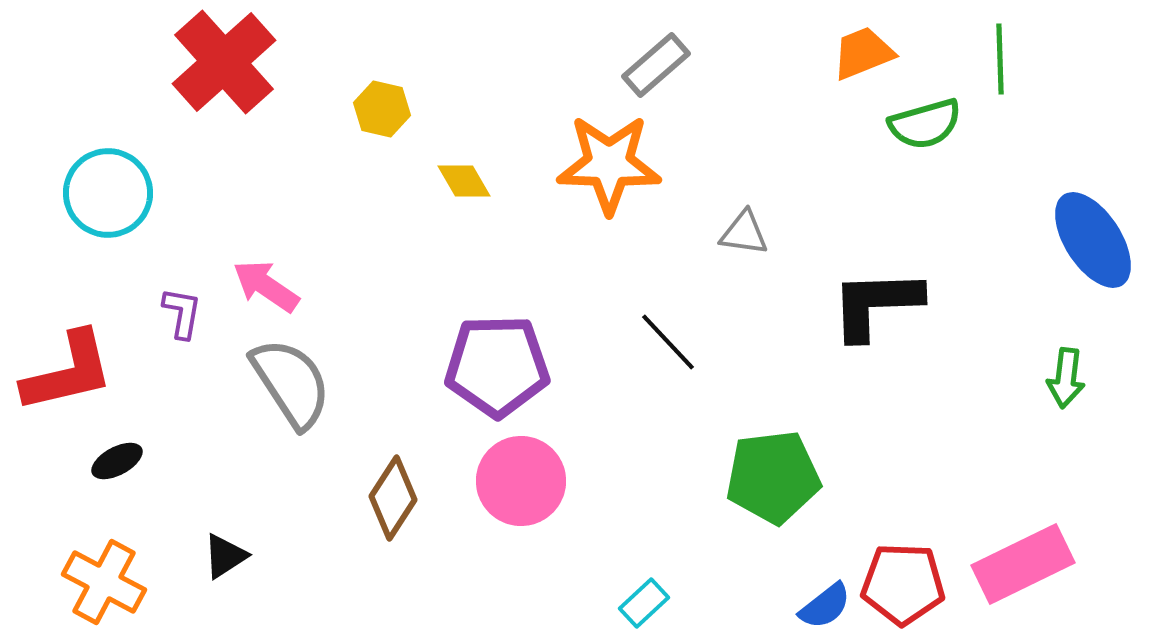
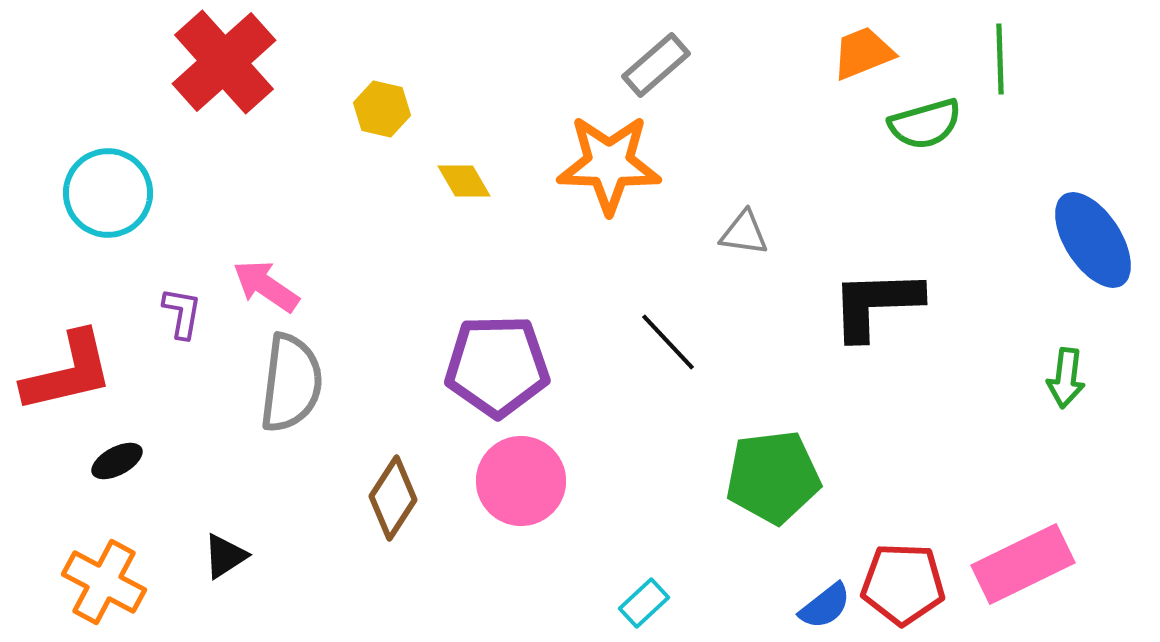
gray semicircle: rotated 40 degrees clockwise
